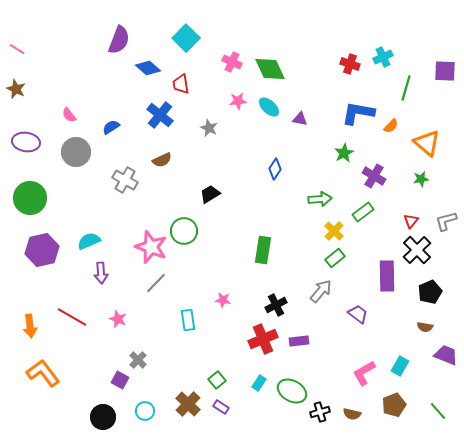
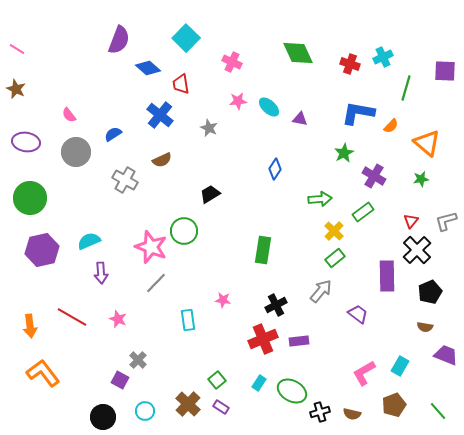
green diamond at (270, 69): moved 28 px right, 16 px up
blue semicircle at (111, 127): moved 2 px right, 7 px down
